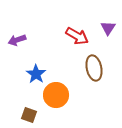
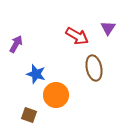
purple arrow: moved 1 px left, 4 px down; rotated 138 degrees clockwise
blue star: rotated 18 degrees counterclockwise
